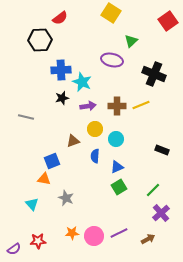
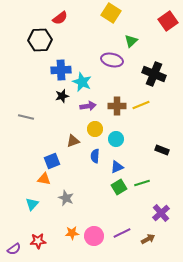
black star: moved 2 px up
green line: moved 11 px left, 7 px up; rotated 28 degrees clockwise
cyan triangle: rotated 24 degrees clockwise
purple line: moved 3 px right
